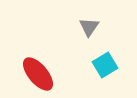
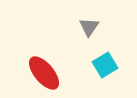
red ellipse: moved 6 px right, 1 px up
